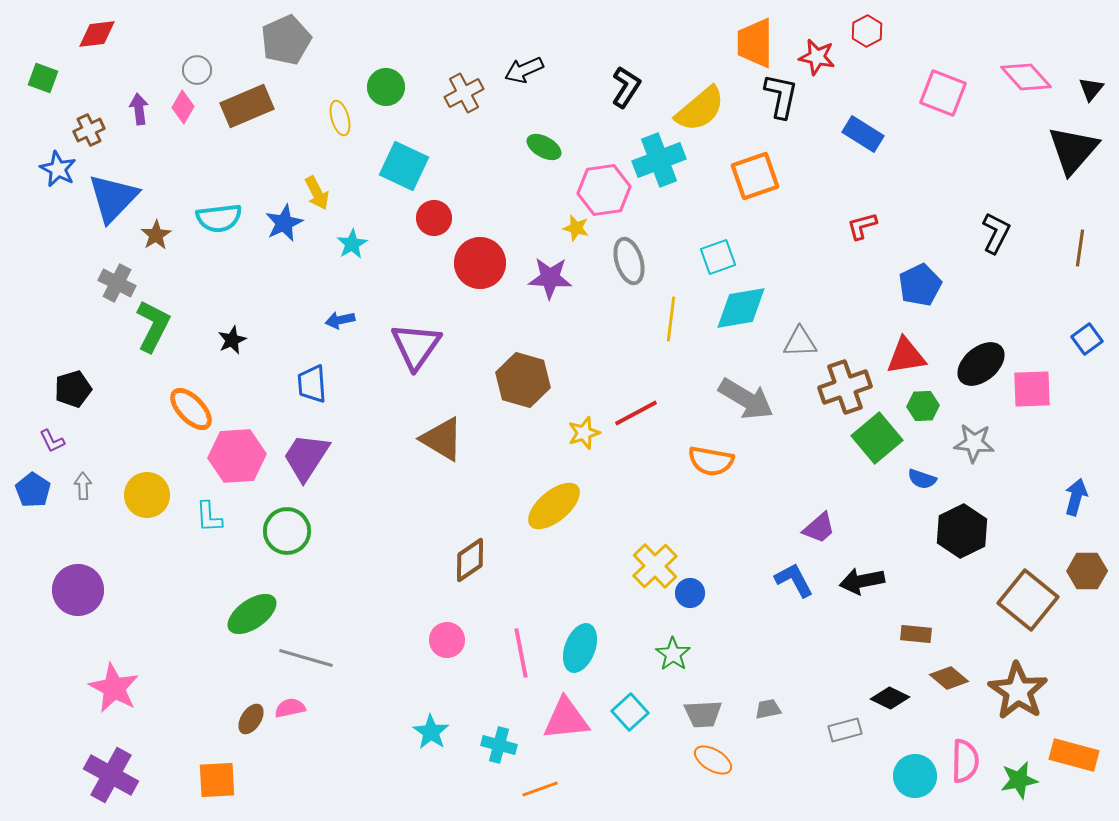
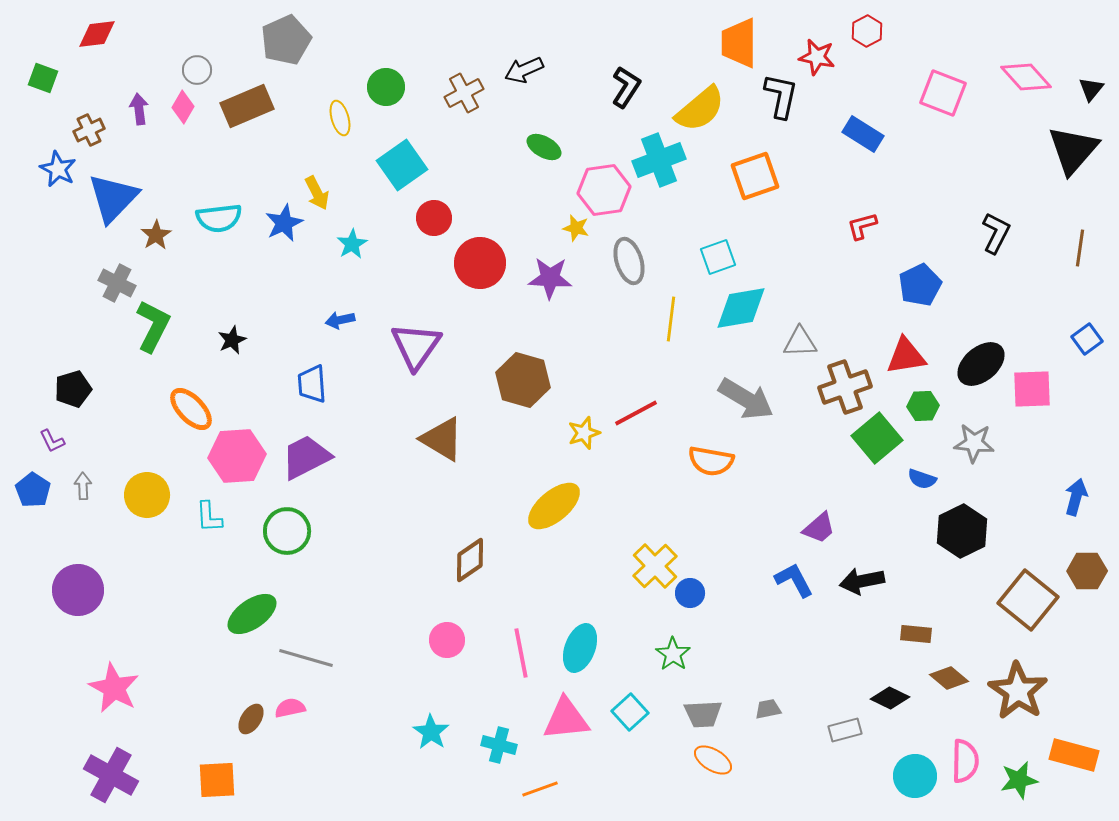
orange trapezoid at (755, 43): moved 16 px left
cyan square at (404, 166): moved 2 px left, 1 px up; rotated 30 degrees clockwise
purple trapezoid at (306, 457): rotated 30 degrees clockwise
